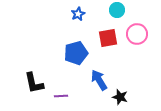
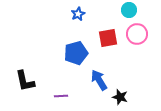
cyan circle: moved 12 px right
black L-shape: moved 9 px left, 2 px up
